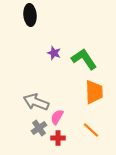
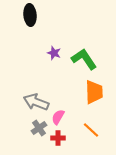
pink semicircle: moved 1 px right
